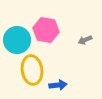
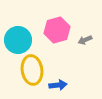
pink hexagon: moved 11 px right; rotated 25 degrees counterclockwise
cyan circle: moved 1 px right
